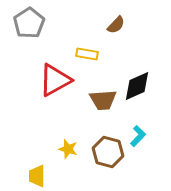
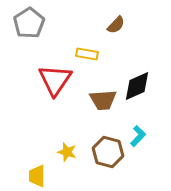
red triangle: rotated 27 degrees counterclockwise
yellow star: moved 1 px left, 3 px down
